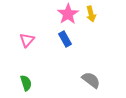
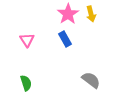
pink triangle: rotated 14 degrees counterclockwise
